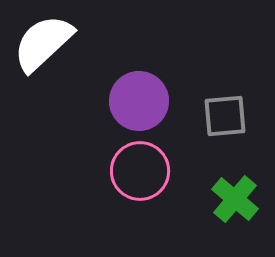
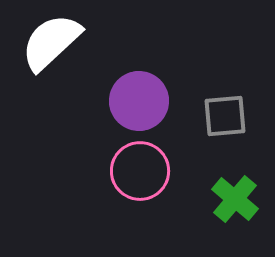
white semicircle: moved 8 px right, 1 px up
